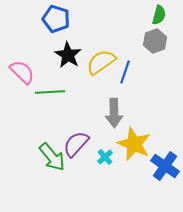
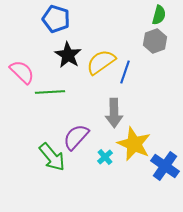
purple semicircle: moved 7 px up
